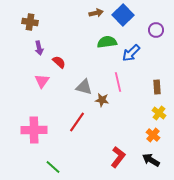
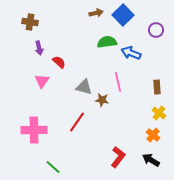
blue arrow: rotated 66 degrees clockwise
